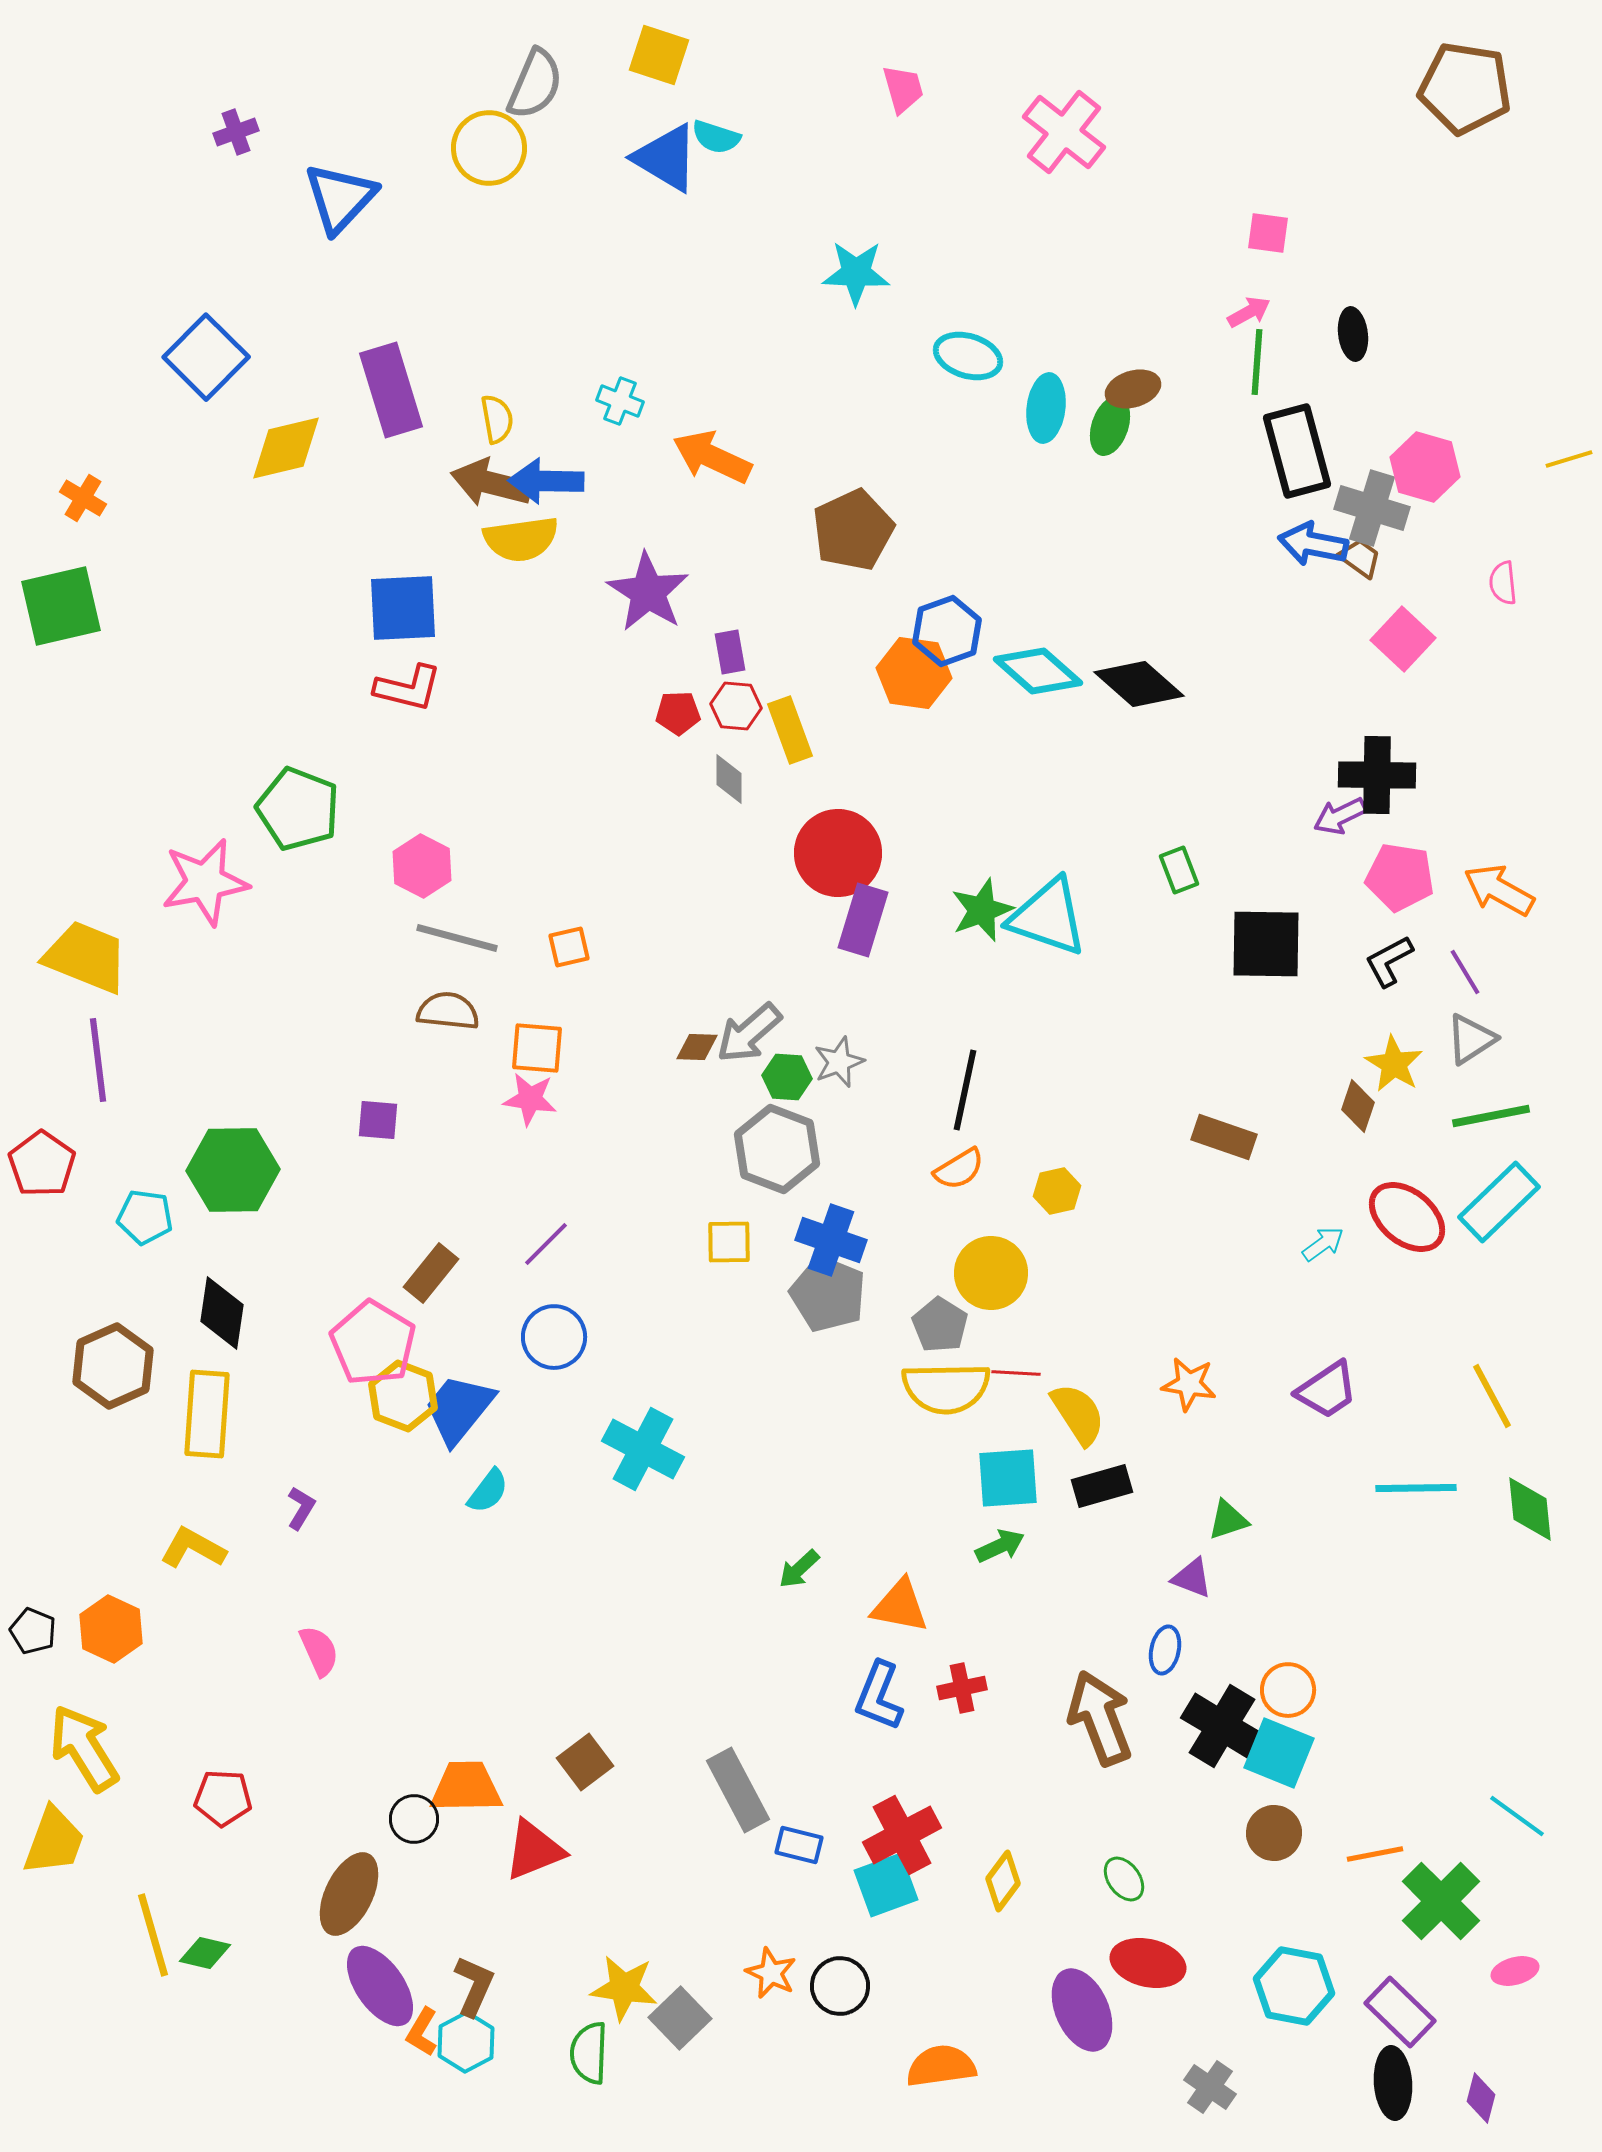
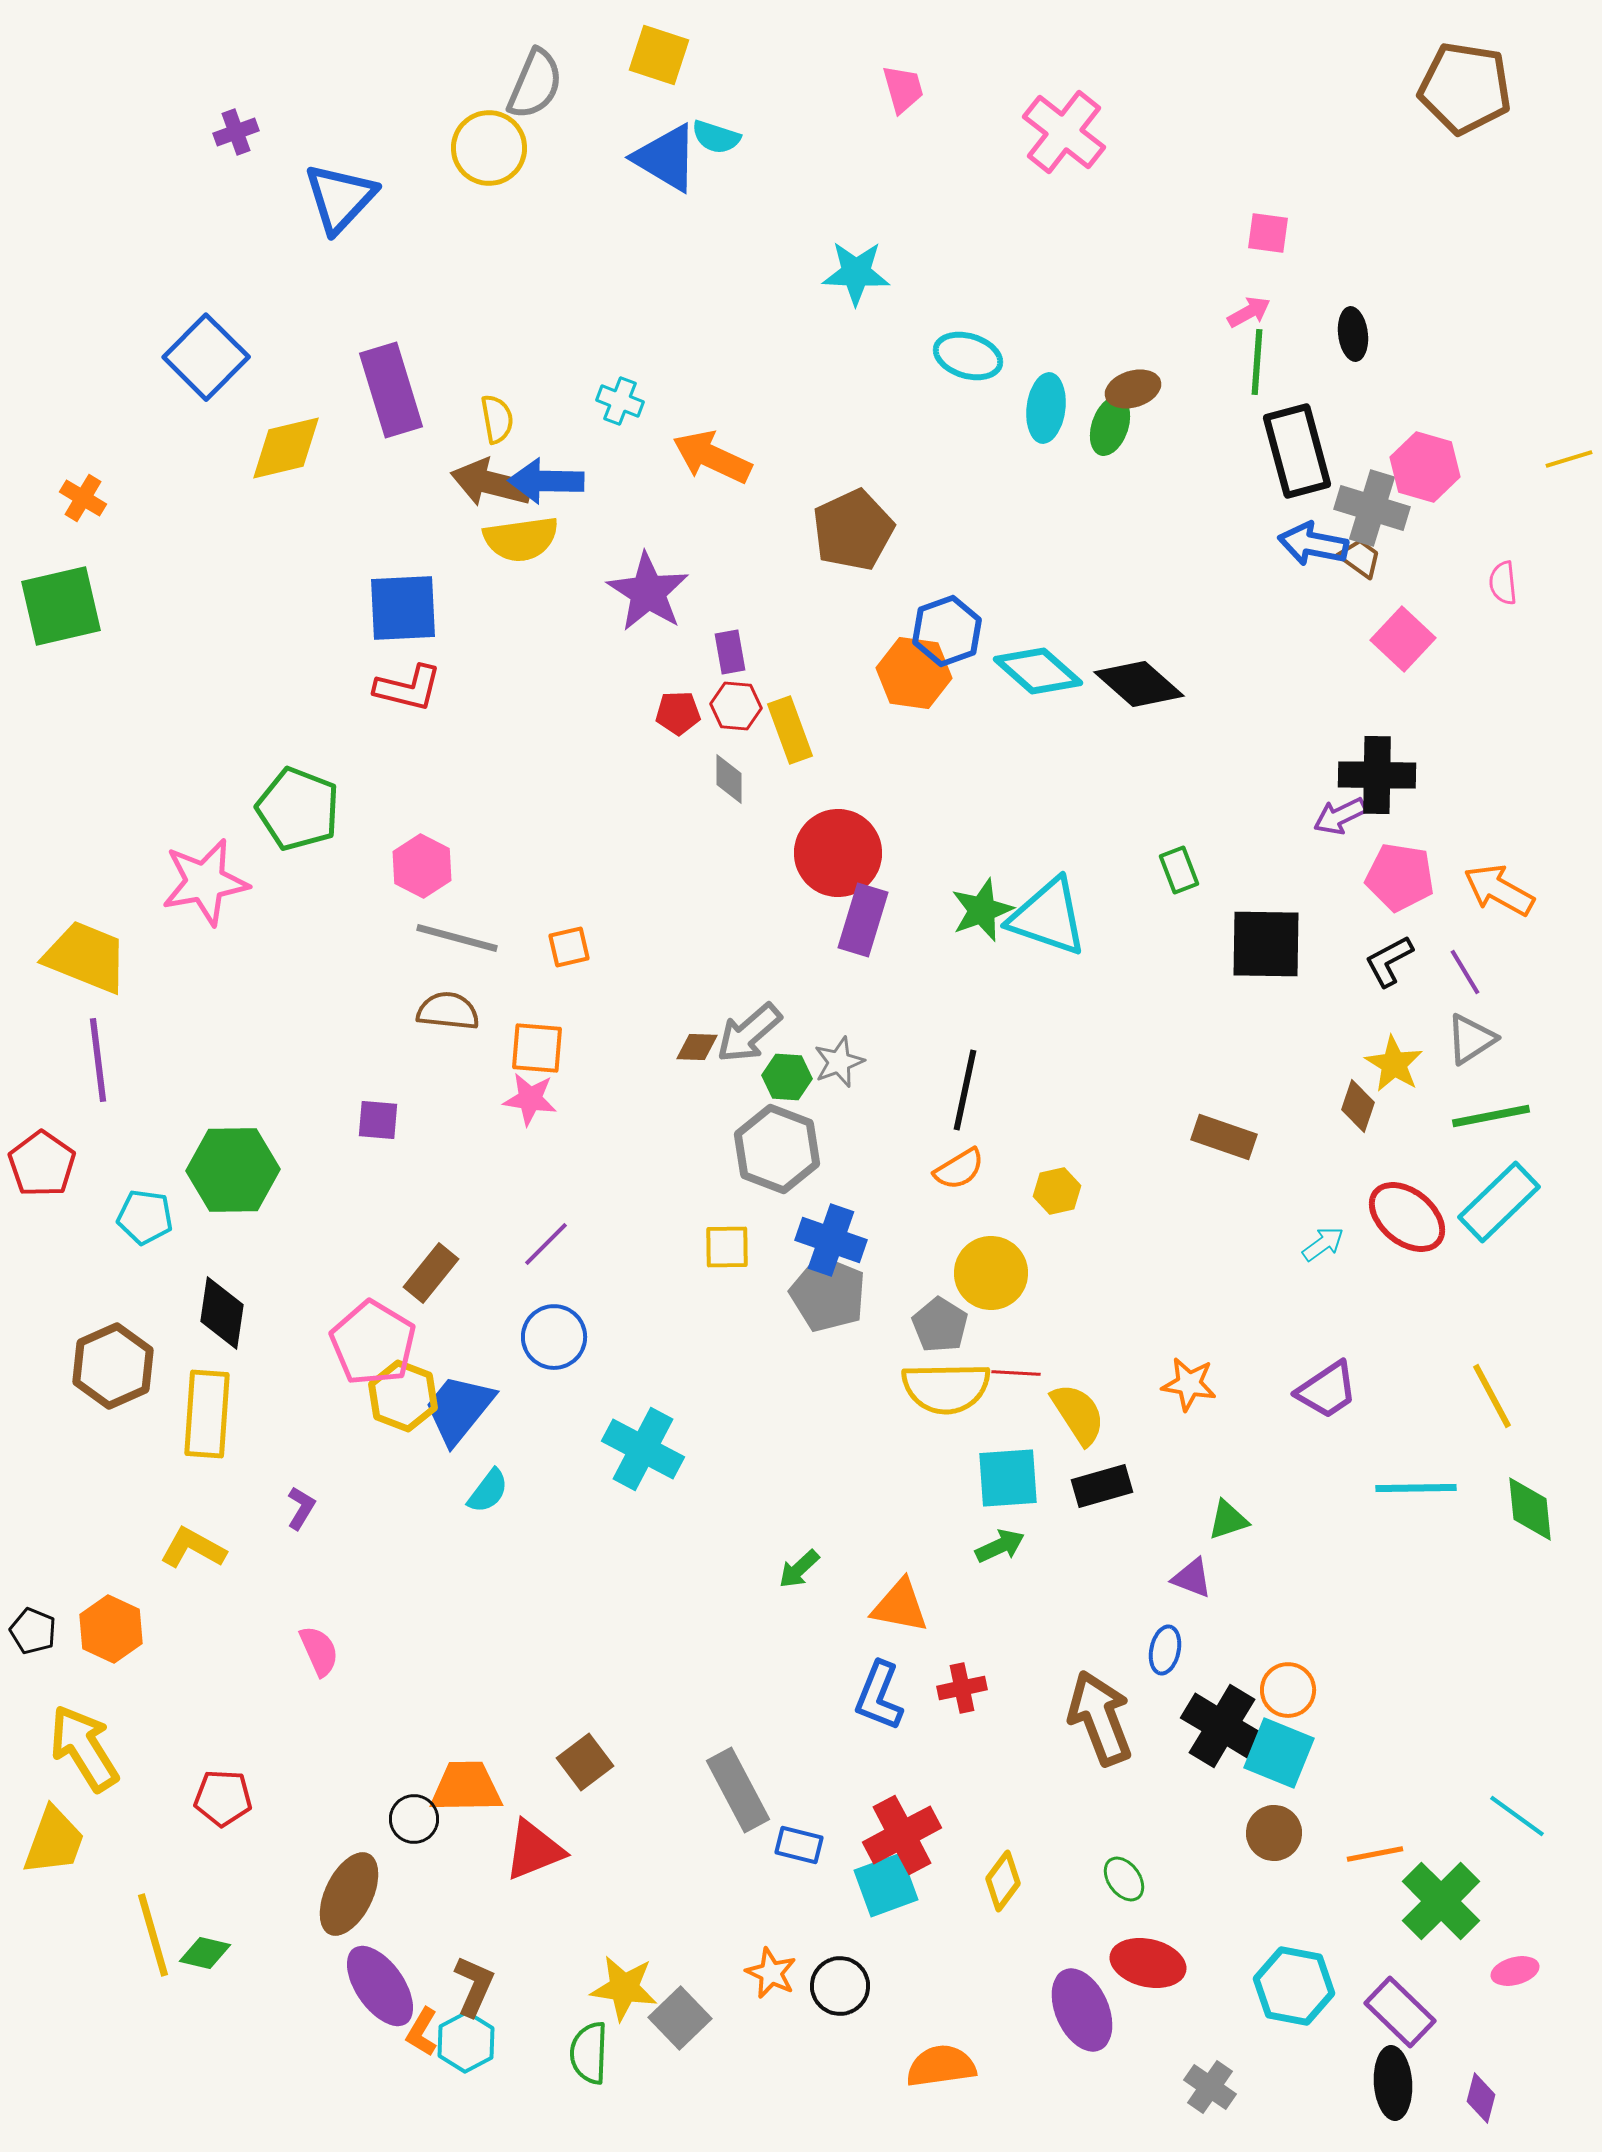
yellow square at (729, 1242): moved 2 px left, 5 px down
